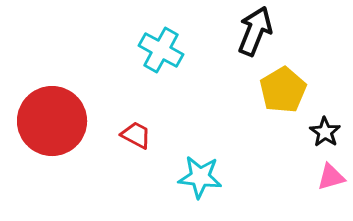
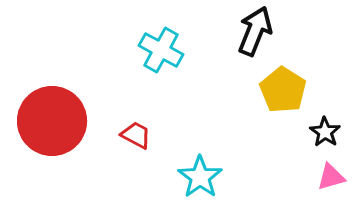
yellow pentagon: rotated 9 degrees counterclockwise
cyan star: rotated 30 degrees clockwise
